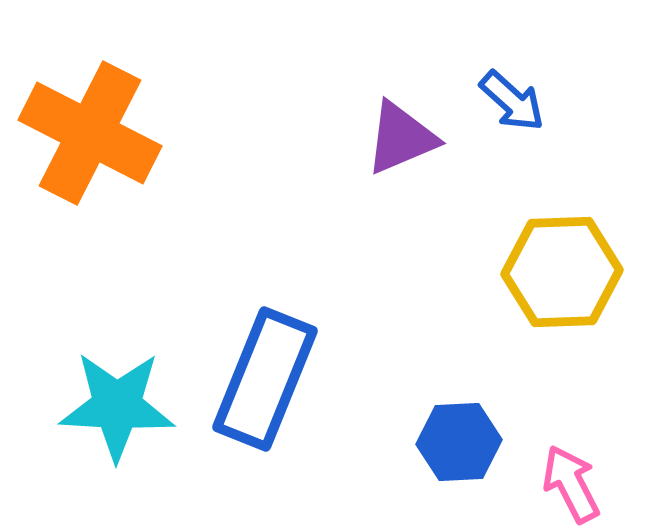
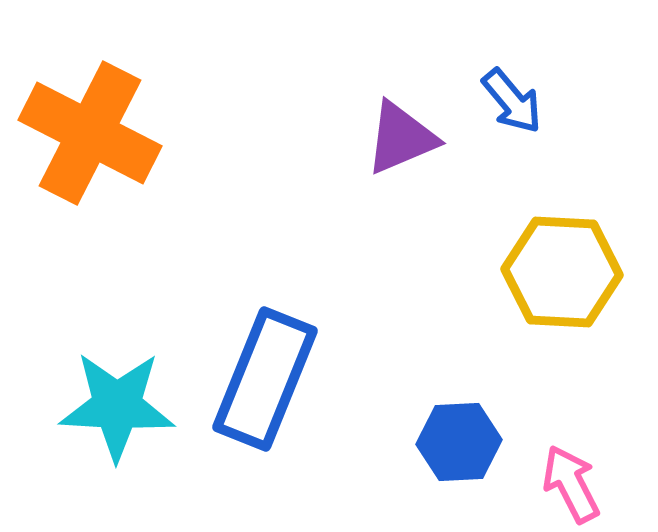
blue arrow: rotated 8 degrees clockwise
yellow hexagon: rotated 5 degrees clockwise
